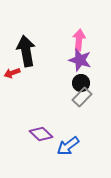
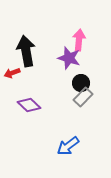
purple star: moved 11 px left, 2 px up
gray rectangle: moved 1 px right
purple diamond: moved 12 px left, 29 px up
